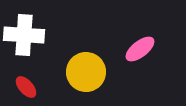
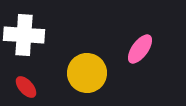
pink ellipse: rotated 16 degrees counterclockwise
yellow circle: moved 1 px right, 1 px down
